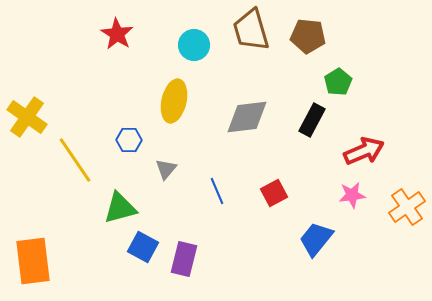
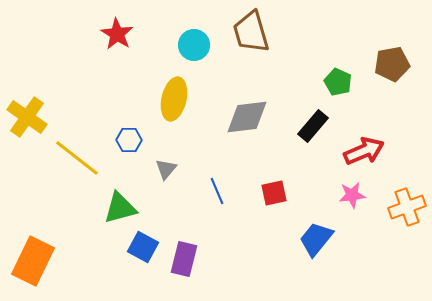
brown trapezoid: moved 2 px down
brown pentagon: moved 84 px right, 28 px down; rotated 16 degrees counterclockwise
green pentagon: rotated 16 degrees counterclockwise
yellow ellipse: moved 2 px up
black rectangle: moved 1 px right, 6 px down; rotated 12 degrees clockwise
yellow line: moved 2 px right, 2 px up; rotated 18 degrees counterclockwise
red square: rotated 16 degrees clockwise
orange cross: rotated 15 degrees clockwise
orange rectangle: rotated 33 degrees clockwise
